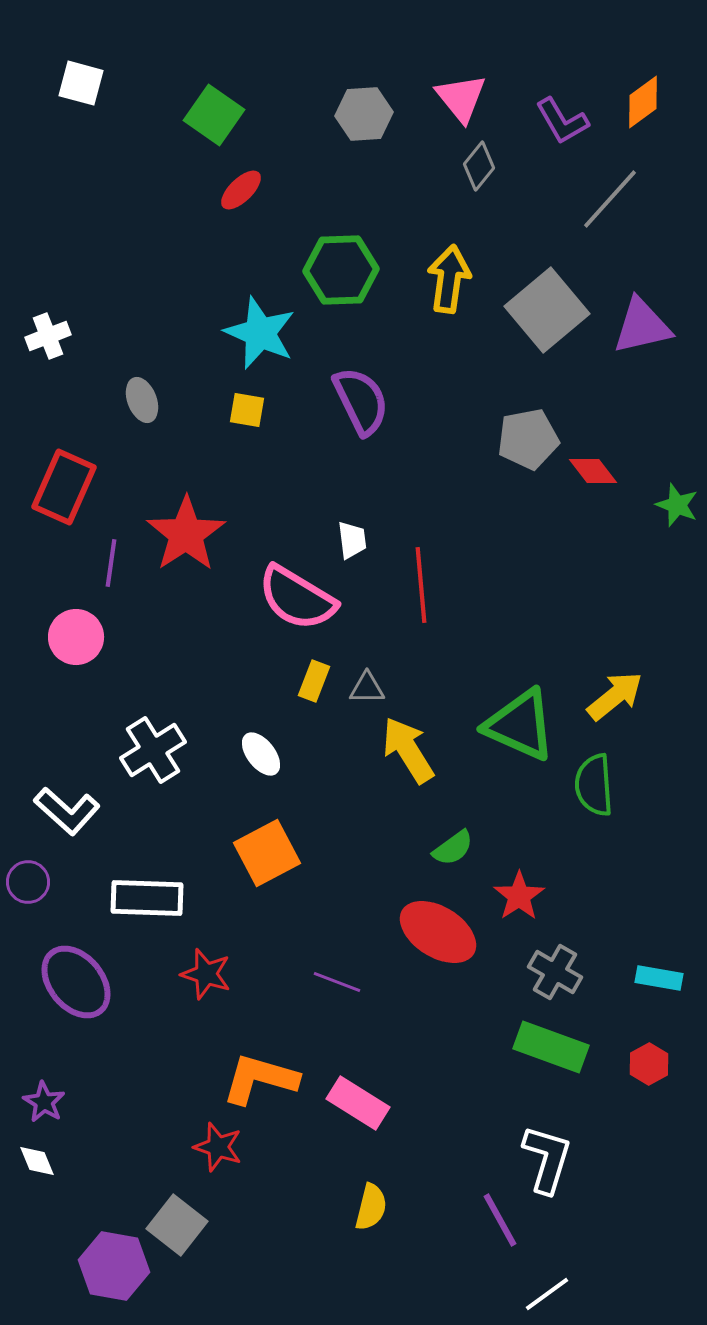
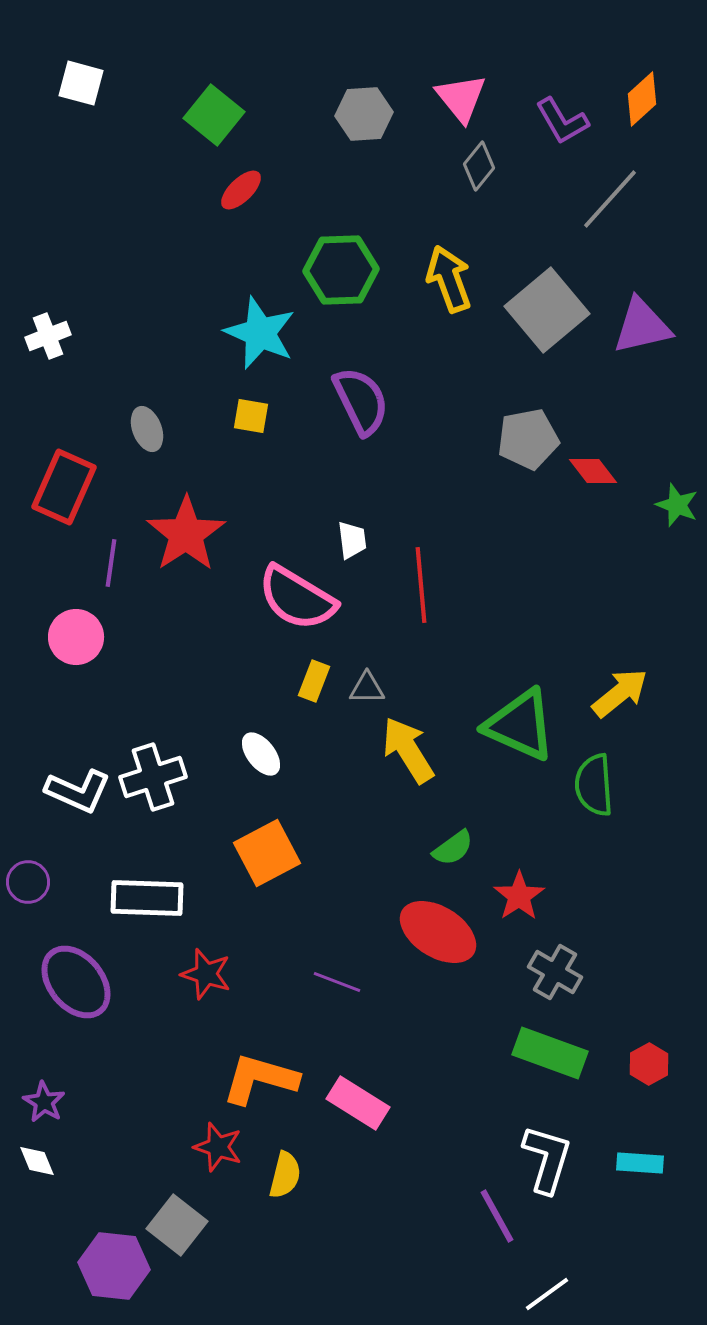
orange diamond at (643, 102): moved 1 px left, 3 px up; rotated 6 degrees counterclockwise
green square at (214, 115): rotated 4 degrees clockwise
yellow arrow at (449, 279): rotated 28 degrees counterclockwise
gray ellipse at (142, 400): moved 5 px right, 29 px down
yellow square at (247, 410): moved 4 px right, 6 px down
yellow arrow at (615, 696): moved 5 px right, 3 px up
white cross at (153, 750): moved 27 px down; rotated 14 degrees clockwise
white L-shape at (67, 811): moved 11 px right, 20 px up; rotated 18 degrees counterclockwise
cyan rectangle at (659, 978): moved 19 px left, 185 px down; rotated 6 degrees counterclockwise
green rectangle at (551, 1047): moved 1 px left, 6 px down
yellow semicircle at (371, 1207): moved 86 px left, 32 px up
purple line at (500, 1220): moved 3 px left, 4 px up
purple hexagon at (114, 1266): rotated 4 degrees counterclockwise
